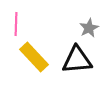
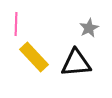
black triangle: moved 1 px left, 3 px down
